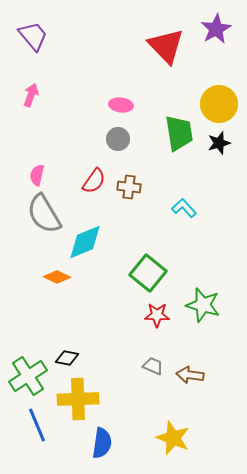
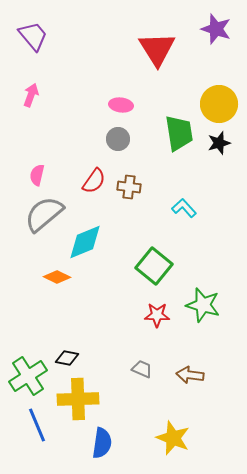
purple star: rotated 24 degrees counterclockwise
red triangle: moved 9 px left, 3 px down; rotated 12 degrees clockwise
gray semicircle: rotated 81 degrees clockwise
green square: moved 6 px right, 7 px up
gray trapezoid: moved 11 px left, 3 px down
